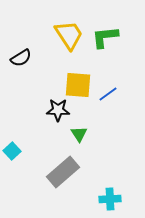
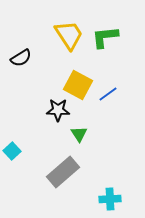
yellow square: rotated 24 degrees clockwise
